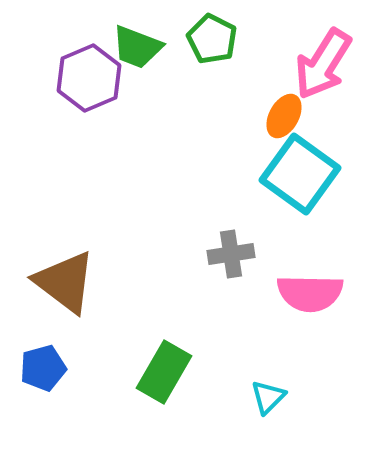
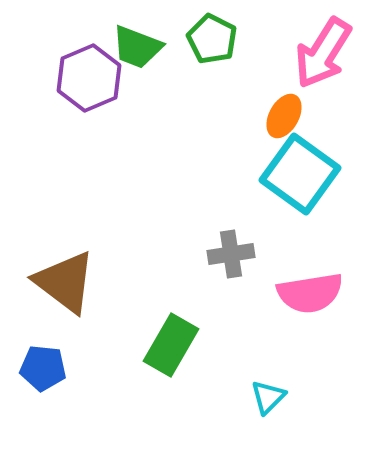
pink arrow: moved 11 px up
pink semicircle: rotated 10 degrees counterclockwise
blue pentagon: rotated 21 degrees clockwise
green rectangle: moved 7 px right, 27 px up
